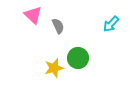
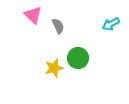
cyan arrow: rotated 18 degrees clockwise
